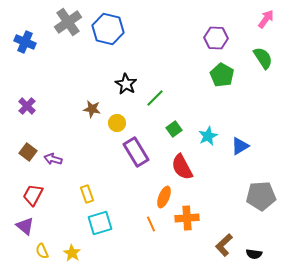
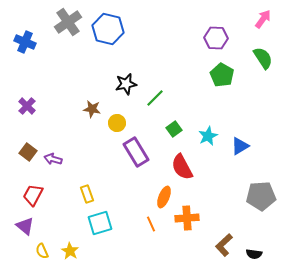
pink arrow: moved 3 px left
black star: rotated 30 degrees clockwise
yellow star: moved 2 px left, 2 px up
